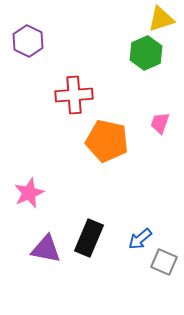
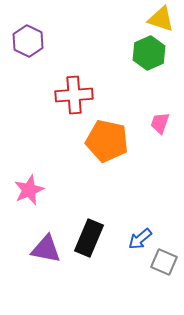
yellow triangle: rotated 36 degrees clockwise
green hexagon: moved 3 px right
pink star: moved 3 px up
